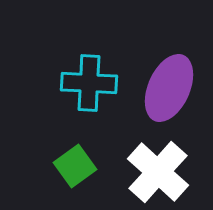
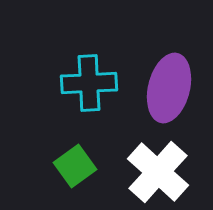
cyan cross: rotated 6 degrees counterclockwise
purple ellipse: rotated 10 degrees counterclockwise
